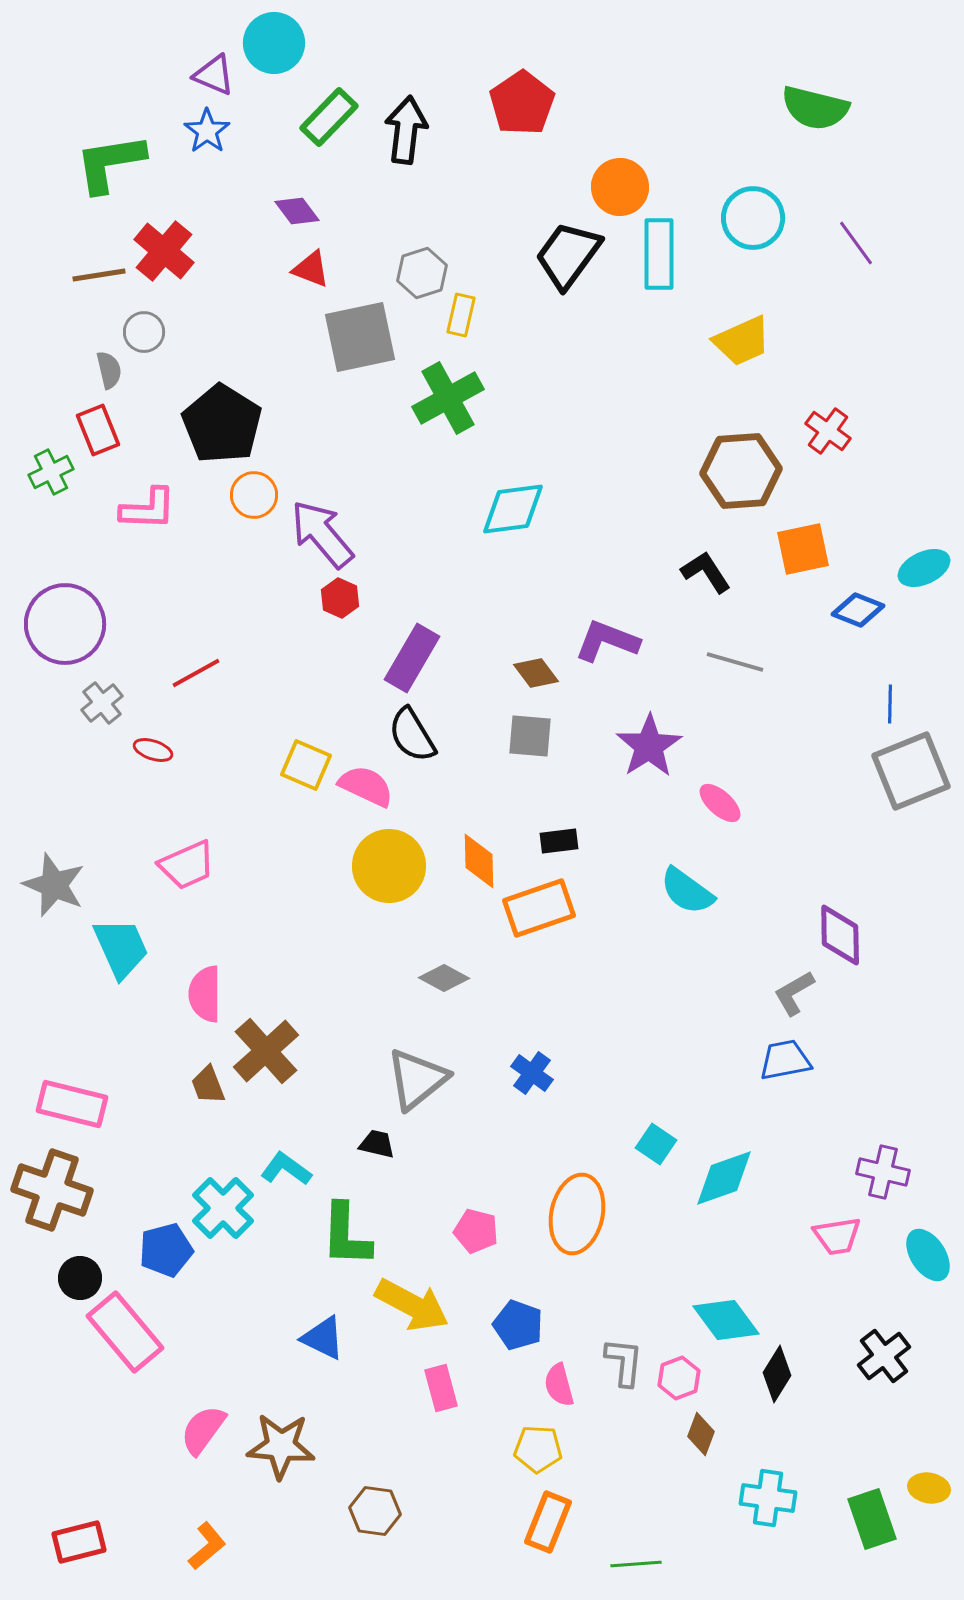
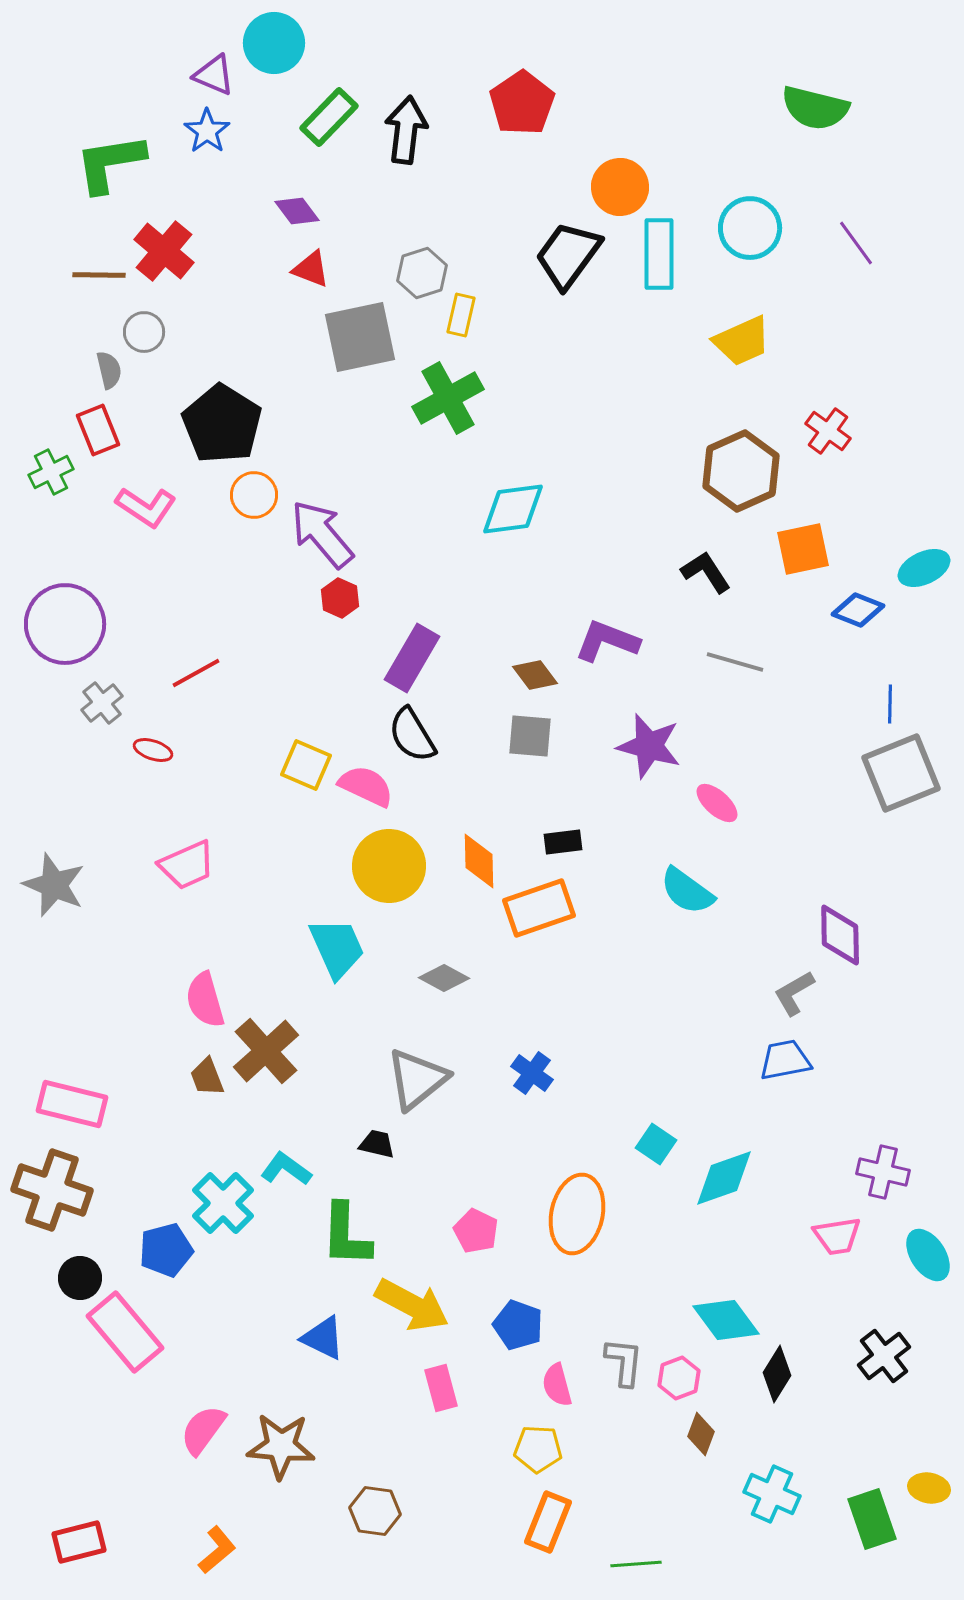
cyan circle at (753, 218): moved 3 px left, 10 px down
brown line at (99, 275): rotated 10 degrees clockwise
brown hexagon at (741, 471): rotated 20 degrees counterclockwise
pink L-shape at (148, 509): moved 2 px left, 2 px up; rotated 32 degrees clockwise
brown diamond at (536, 673): moved 1 px left, 2 px down
purple star at (649, 746): rotated 24 degrees counterclockwise
gray square at (911, 771): moved 10 px left, 2 px down
pink ellipse at (720, 803): moved 3 px left
black rectangle at (559, 841): moved 4 px right, 1 px down
cyan trapezoid at (121, 948): moved 216 px right
pink semicircle at (205, 994): moved 6 px down; rotated 16 degrees counterclockwise
brown trapezoid at (208, 1085): moved 1 px left, 8 px up
cyan cross at (223, 1208): moved 5 px up
pink pentagon at (476, 1231): rotated 12 degrees clockwise
pink semicircle at (559, 1385): moved 2 px left
cyan cross at (768, 1498): moved 4 px right, 4 px up; rotated 16 degrees clockwise
orange L-shape at (207, 1546): moved 10 px right, 4 px down
